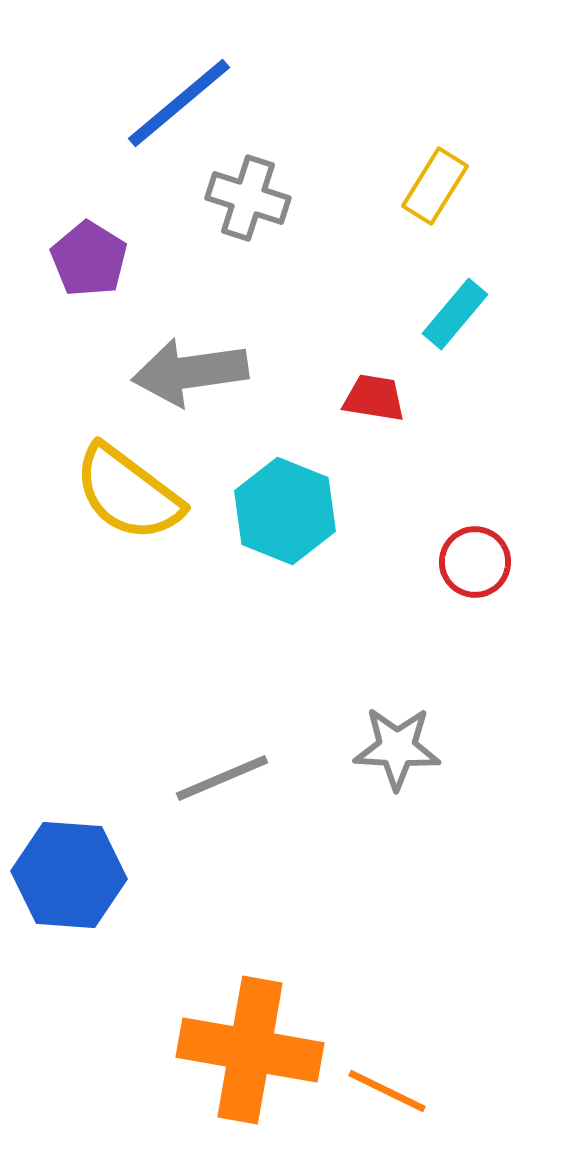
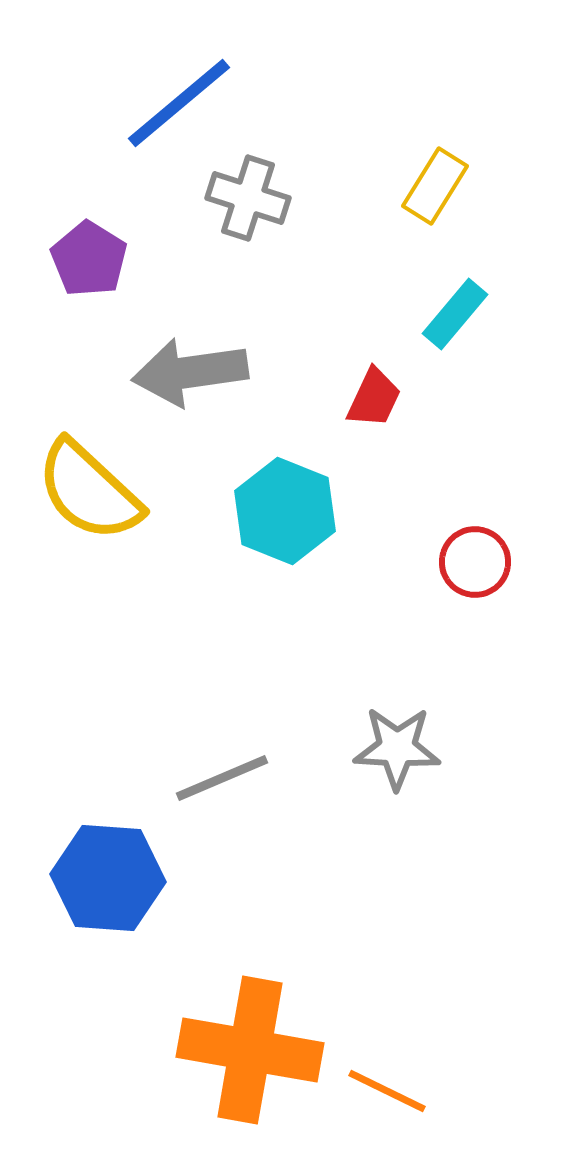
red trapezoid: rotated 106 degrees clockwise
yellow semicircle: moved 39 px left, 2 px up; rotated 6 degrees clockwise
blue hexagon: moved 39 px right, 3 px down
